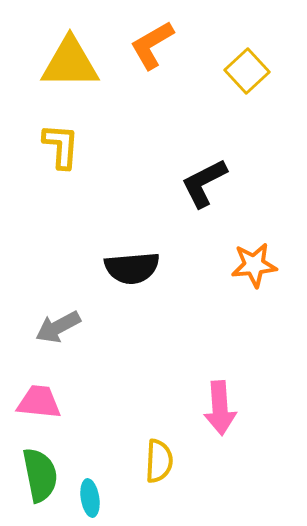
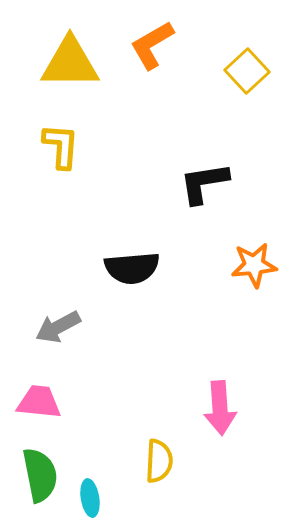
black L-shape: rotated 18 degrees clockwise
